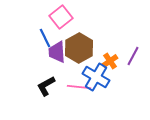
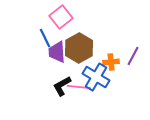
orange cross: moved 1 px right, 1 px down; rotated 28 degrees clockwise
black L-shape: moved 16 px right
